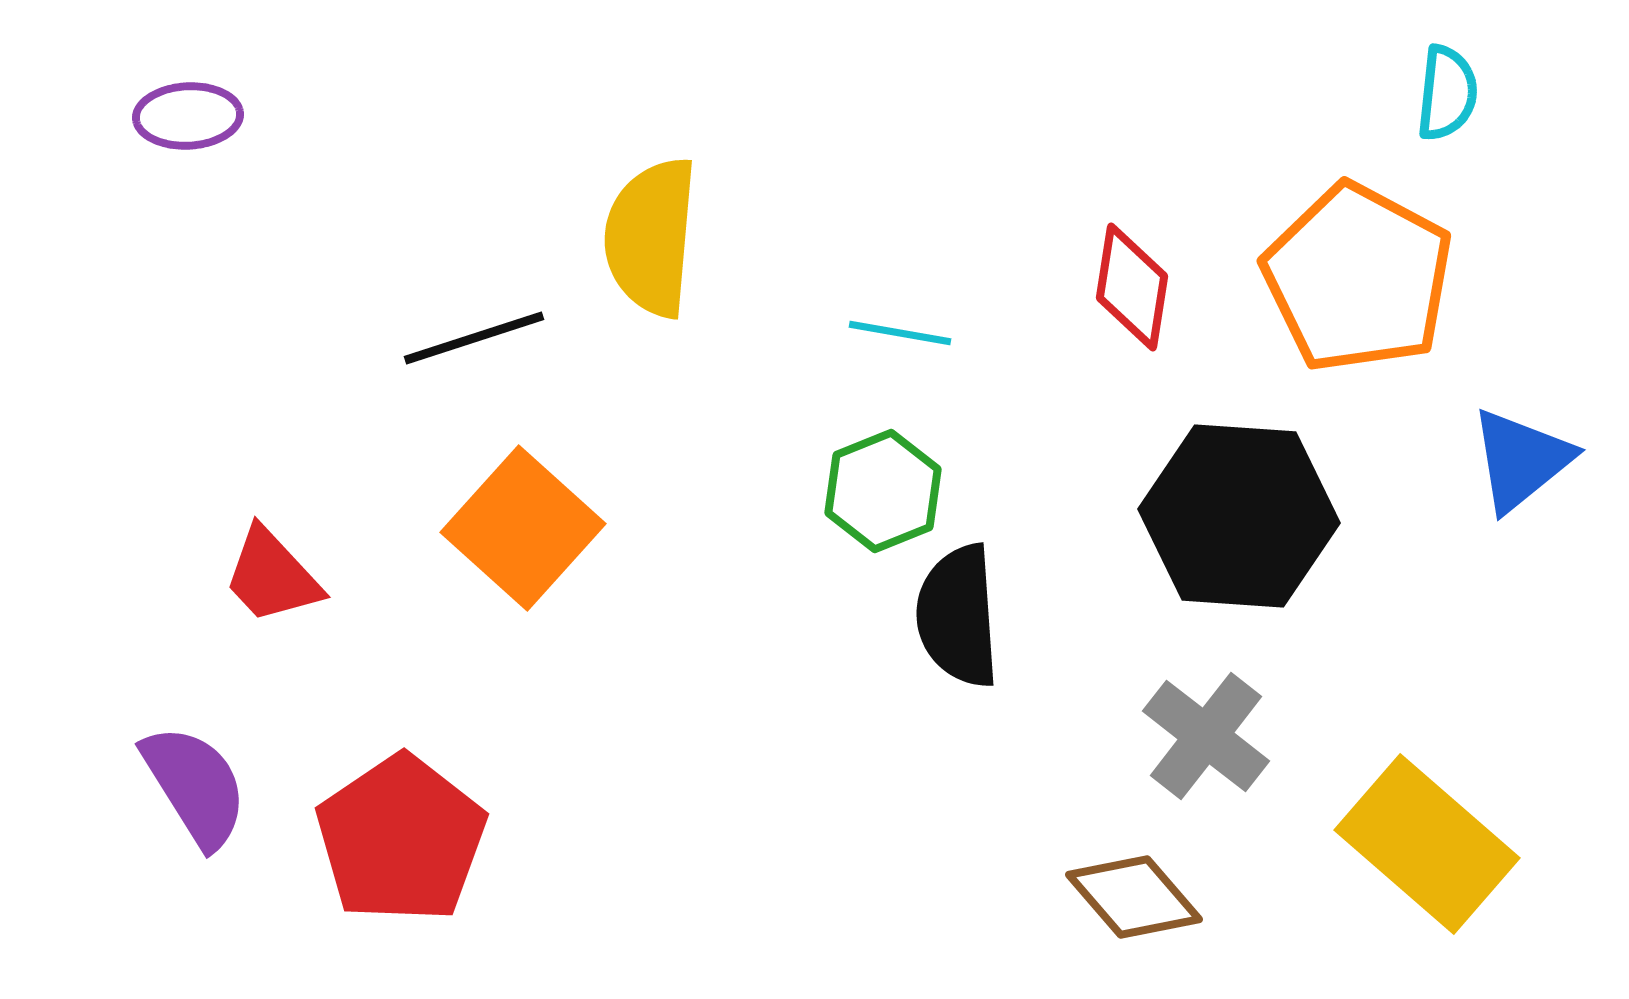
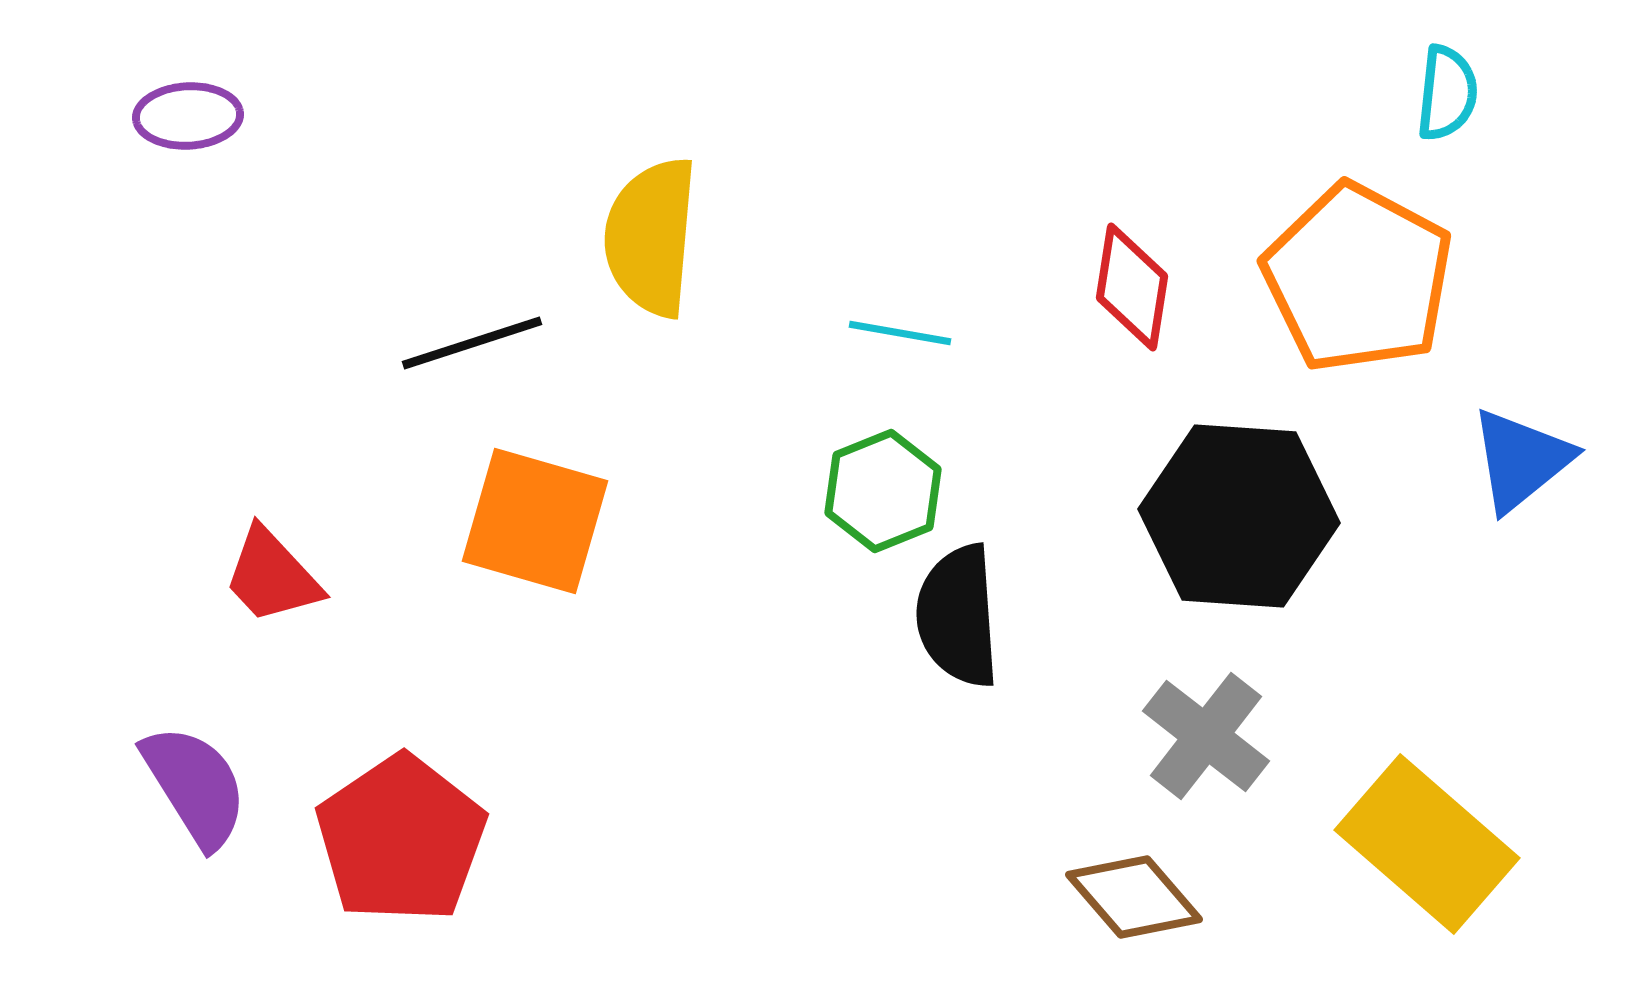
black line: moved 2 px left, 5 px down
orange square: moved 12 px right, 7 px up; rotated 26 degrees counterclockwise
